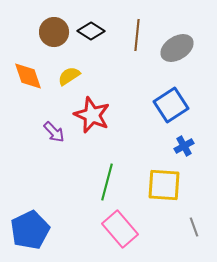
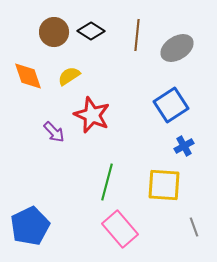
blue pentagon: moved 4 px up
